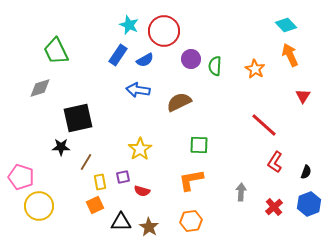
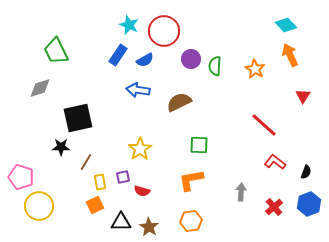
red L-shape: rotated 95 degrees clockwise
